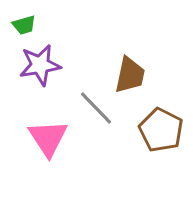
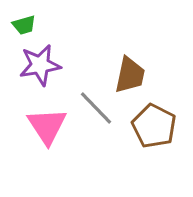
brown pentagon: moved 7 px left, 4 px up
pink triangle: moved 1 px left, 12 px up
